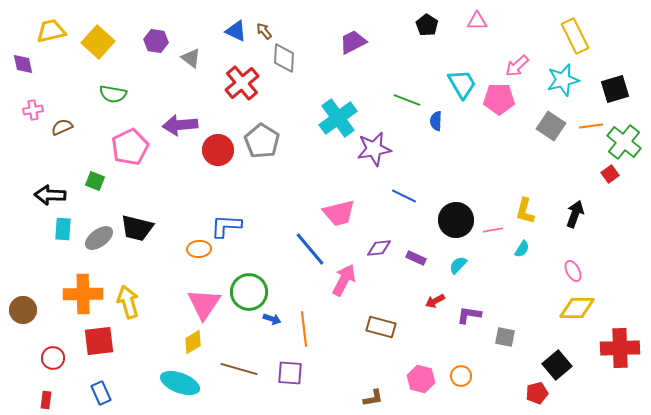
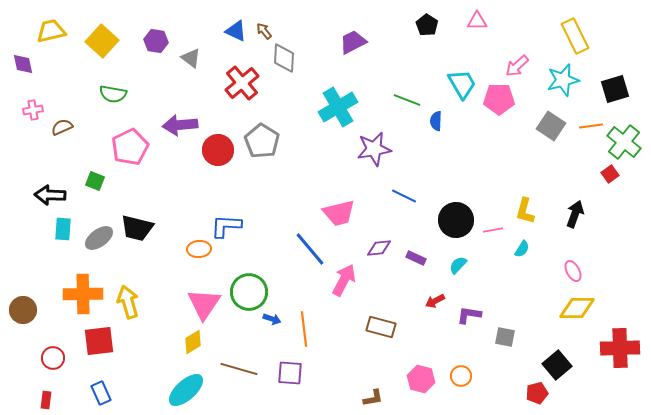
yellow square at (98, 42): moved 4 px right, 1 px up
cyan cross at (338, 118): moved 11 px up; rotated 6 degrees clockwise
cyan ellipse at (180, 383): moved 6 px right, 7 px down; rotated 63 degrees counterclockwise
